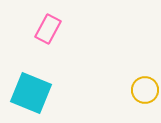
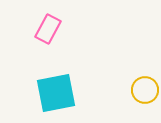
cyan square: moved 25 px right; rotated 33 degrees counterclockwise
